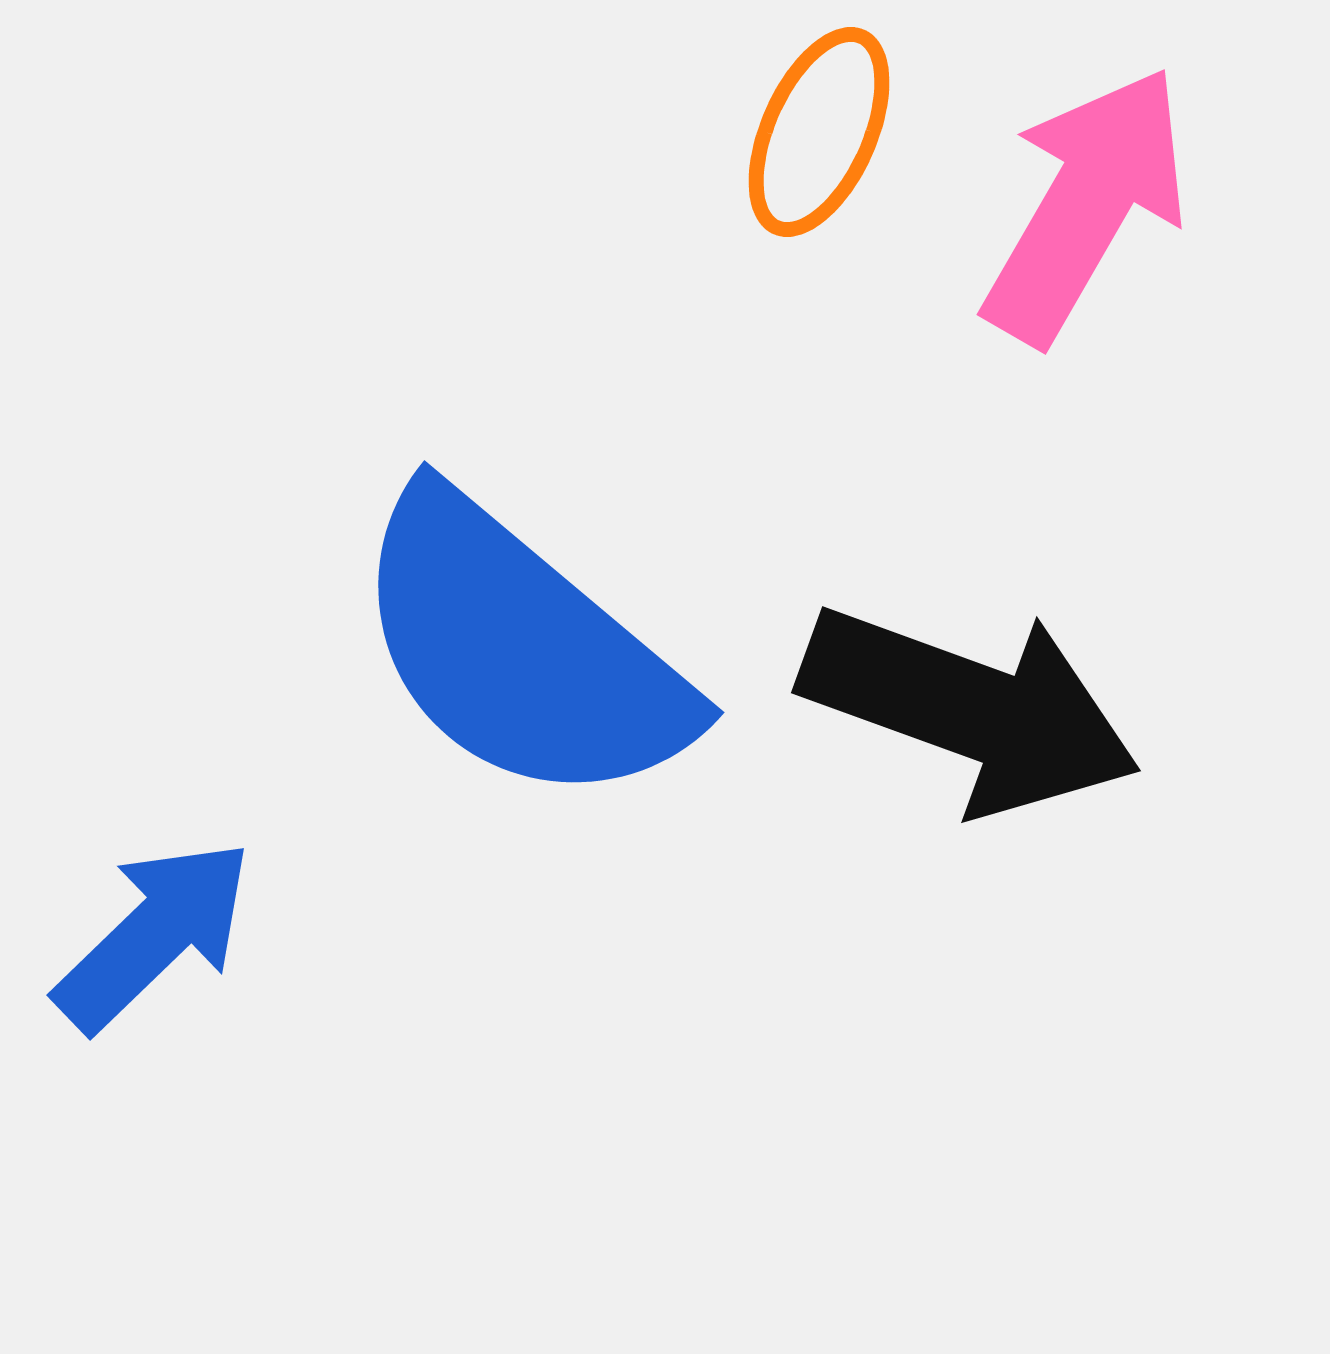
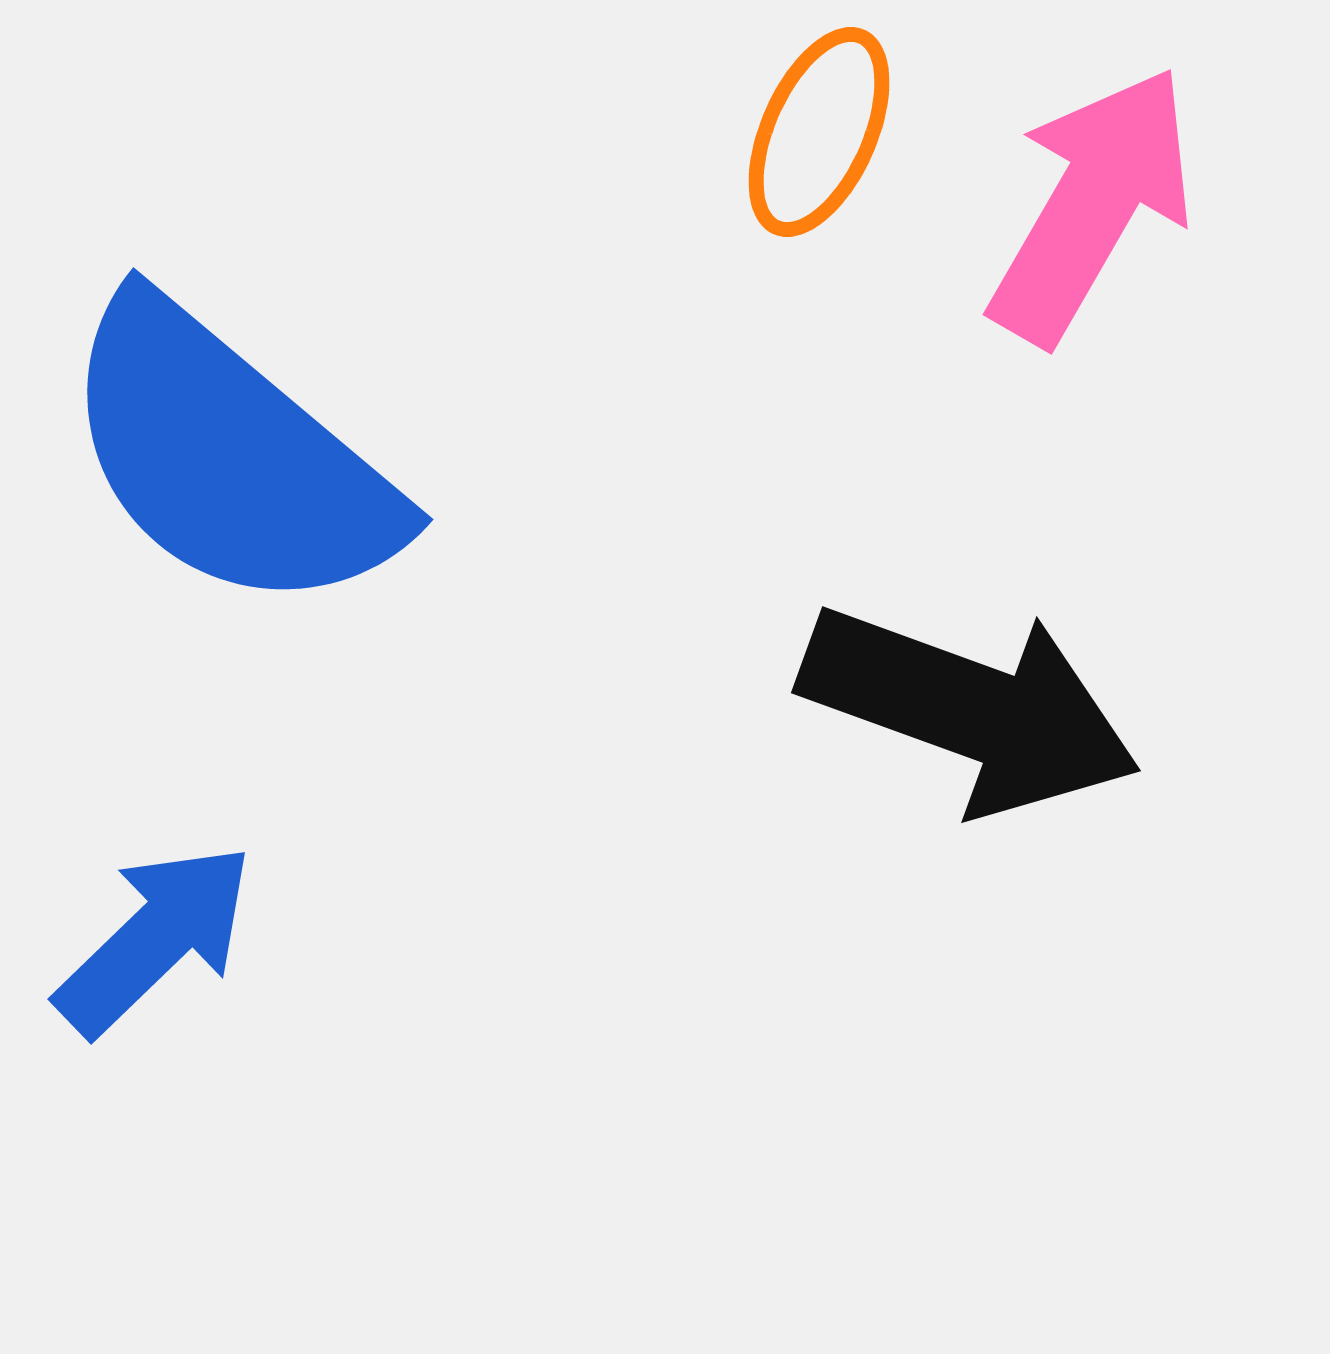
pink arrow: moved 6 px right
blue semicircle: moved 291 px left, 193 px up
blue arrow: moved 1 px right, 4 px down
